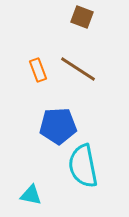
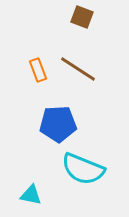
blue pentagon: moved 2 px up
cyan semicircle: moved 3 px down; rotated 57 degrees counterclockwise
